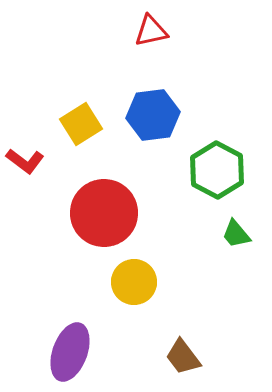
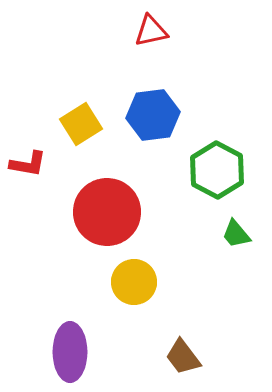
red L-shape: moved 3 px right, 3 px down; rotated 27 degrees counterclockwise
red circle: moved 3 px right, 1 px up
purple ellipse: rotated 20 degrees counterclockwise
